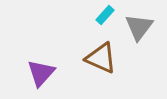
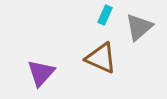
cyan rectangle: rotated 18 degrees counterclockwise
gray triangle: rotated 12 degrees clockwise
